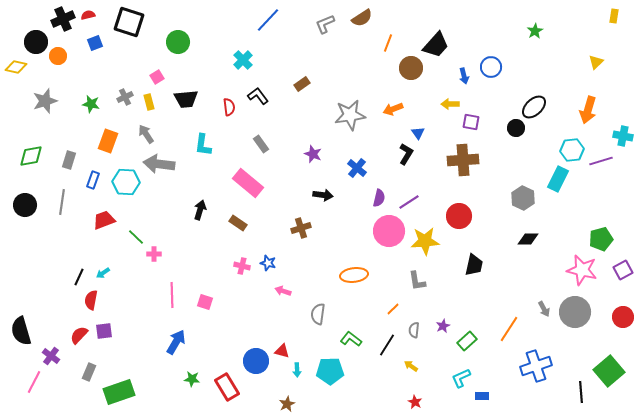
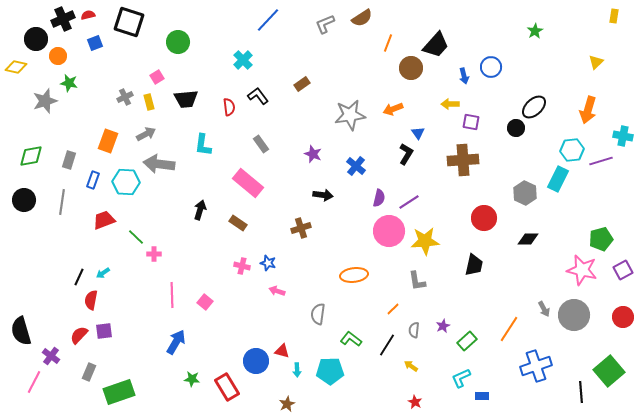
black circle at (36, 42): moved 3 px up
green star at (91, 104): moved 22 px left, 21 px up
gray arrow at (146, 134): rotated 96 degrees clockwise
blue cross at (357, 168): moved 1 px left, 2 px up
gray hexagon at (523, 198): moved 2 px right, 5 px up
black circle at (25, 205): moved 1 px left, 5 px up
red circle at (459, 216): moved 25 px right, 2 px down
pink arrow at (283, 291): moved 6 px left
pink square at (205, 302): rotated 21 degrees clockwise
gray circle at (575, 312): moved 1 px left, 3 px down
